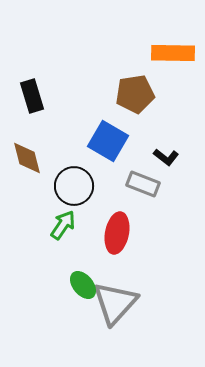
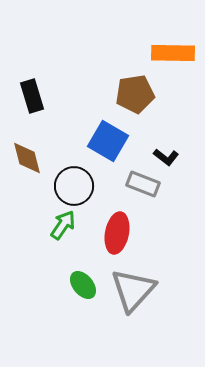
gray triangle: moved 18 px right, 13 px up
